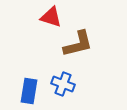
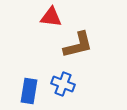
red triangle: rotated 10 degrees counterclockwise
brown L-shape: moved 1 px down
